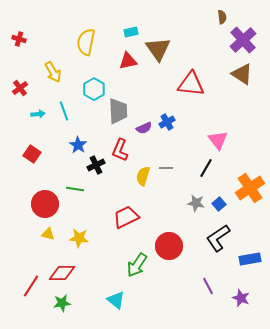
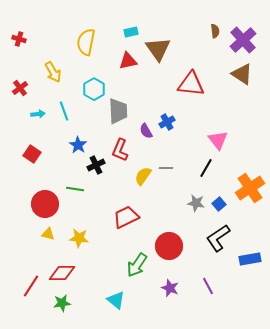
brown semicircle at (222, 17): moved 7 px left, 14 px down
purple semicircle at (144, 128): moved 2 px right, 3 px down; rotated 84 degrees clockwise
yellow semicircle at (143, 176): rotated 18 degrees clockwise
purple star at (241, 298): moved 71 px left, 10 px up
